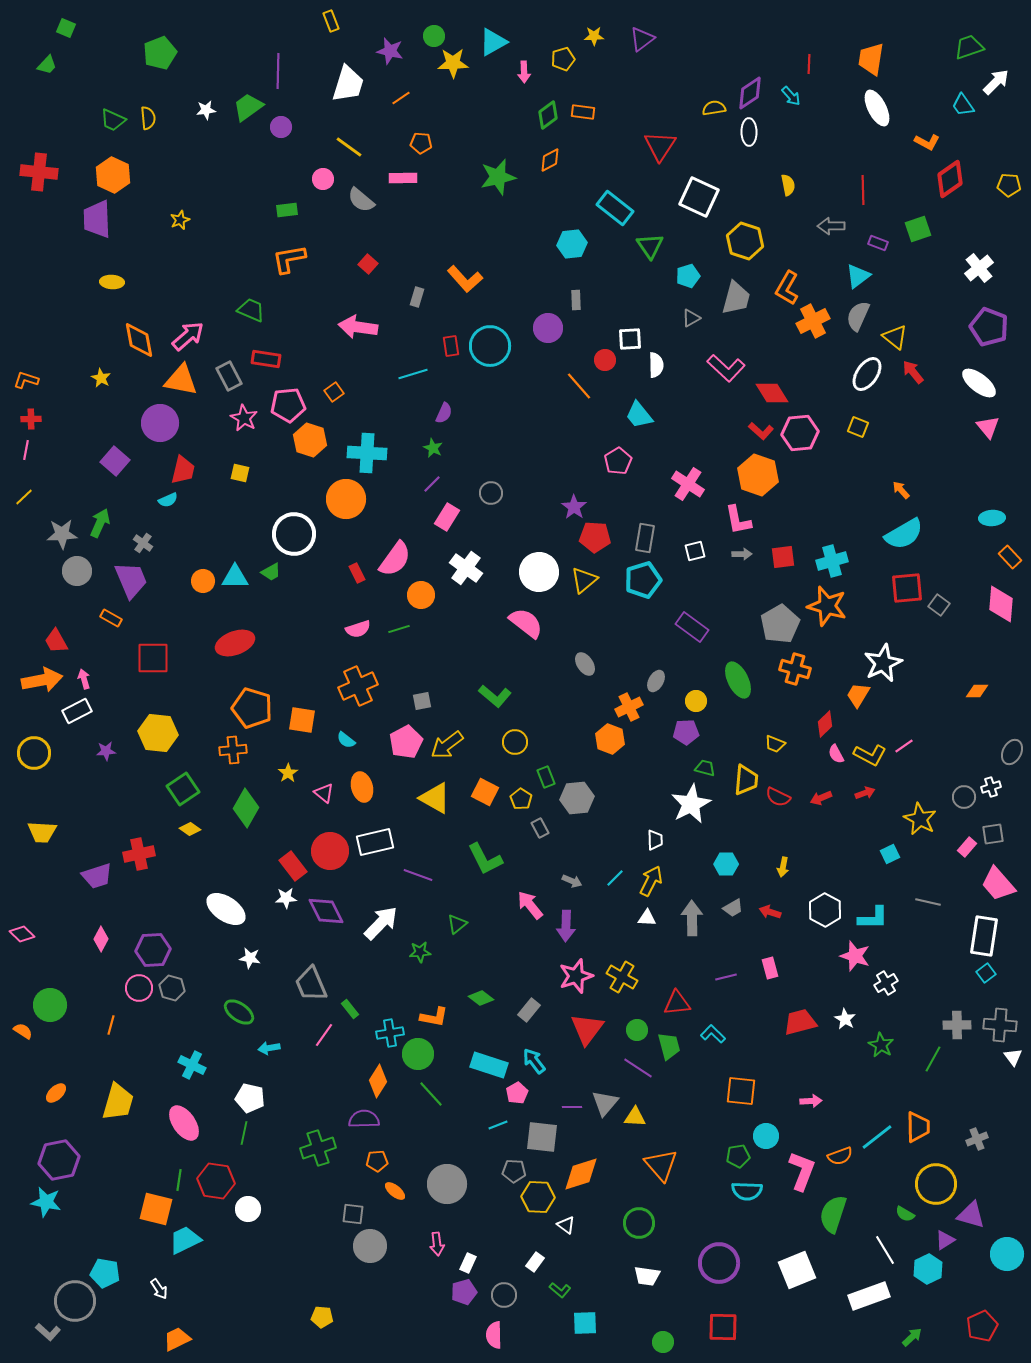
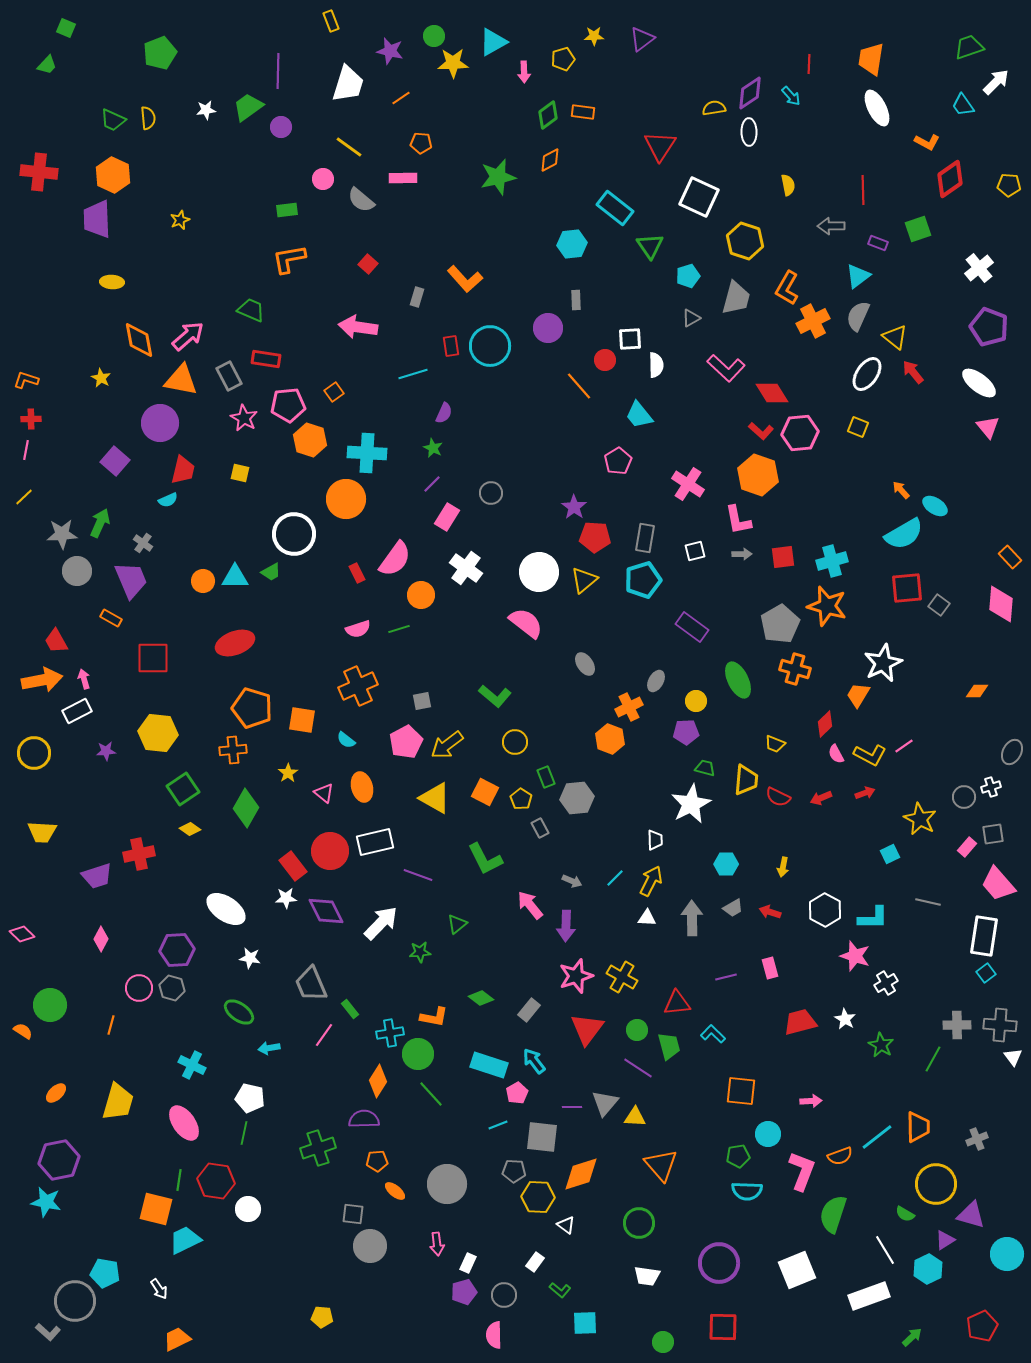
cyan ellipse at (992, 518): moved 57 px left, 12 px up; rotated 35 degrees clockwise
purple hexagon at (153, 950): moved 24 px right
cyan circle at (766, 1136): moved 2 px right, 2 px up
